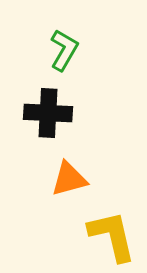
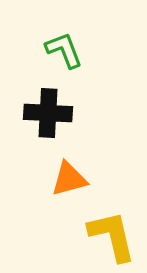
green L-shape: rotated 51 degrees counterclockwise
